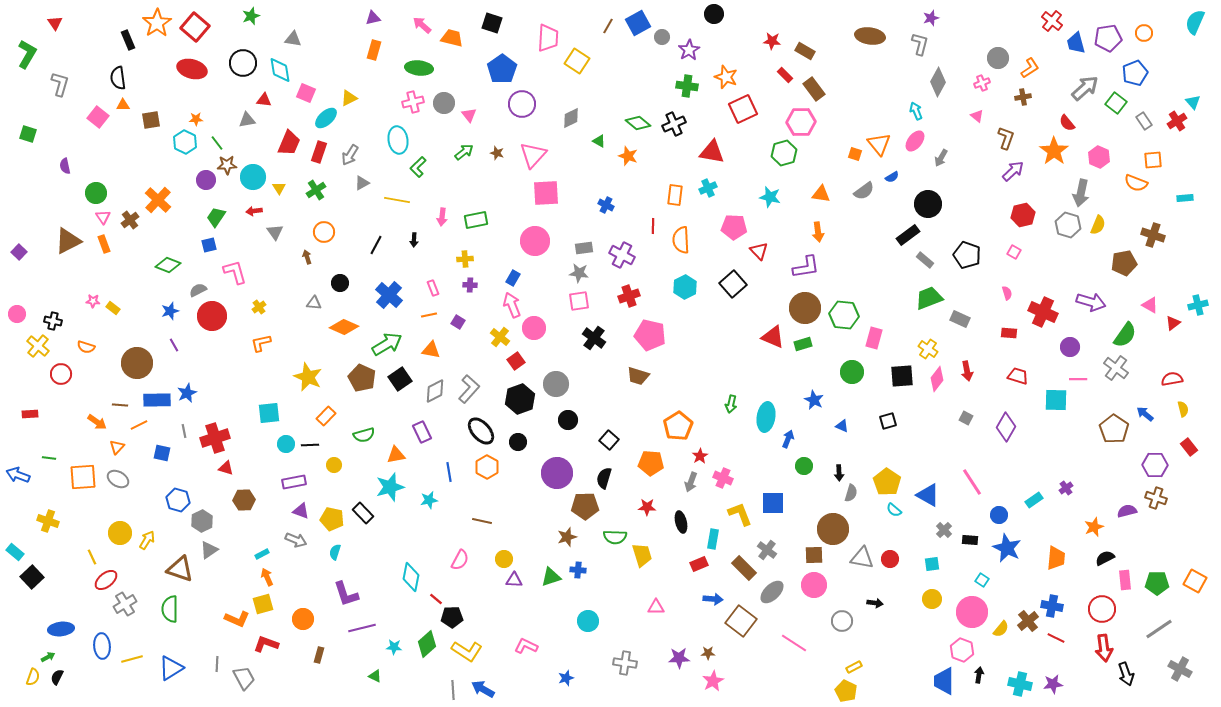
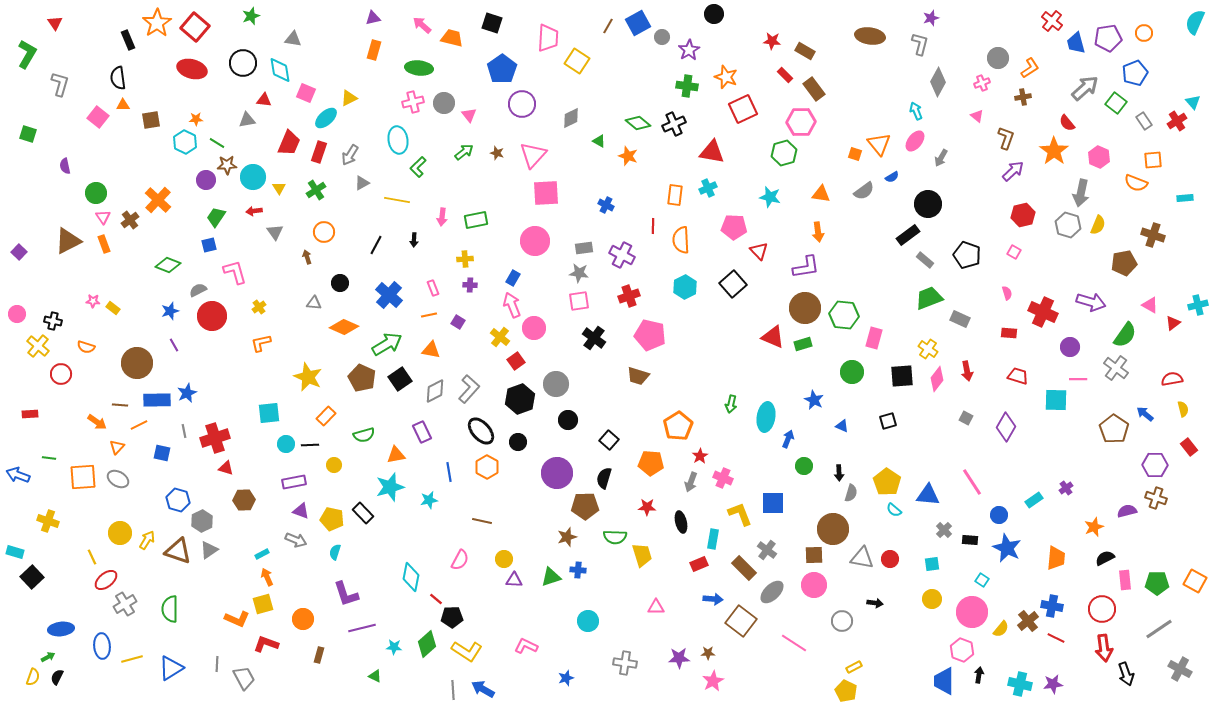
green line at (217, 143): rotated 21 degrees counterclockwise
blue triangle at (928, 495): rotated 25 degrees counterclockwise
cyan rectangle at (15, 552): rotated 24 degrees counterclockwise
brown triangle at (180, 569): moved 2 px left, 18 px up
